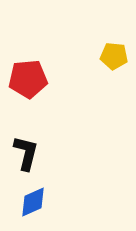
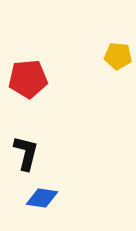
yellow pentagon: moved 4 px right
blue diamond: moved 9 px right, 4 px up; rotated 32 degrees clockwise
